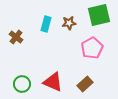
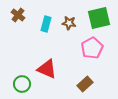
green square: moved 3 px down
brown star: rotated 16 degrees clockwise
brown cross: moved 2 px right, 22 px up
red triangle: moved 6 px left, 13 px up
